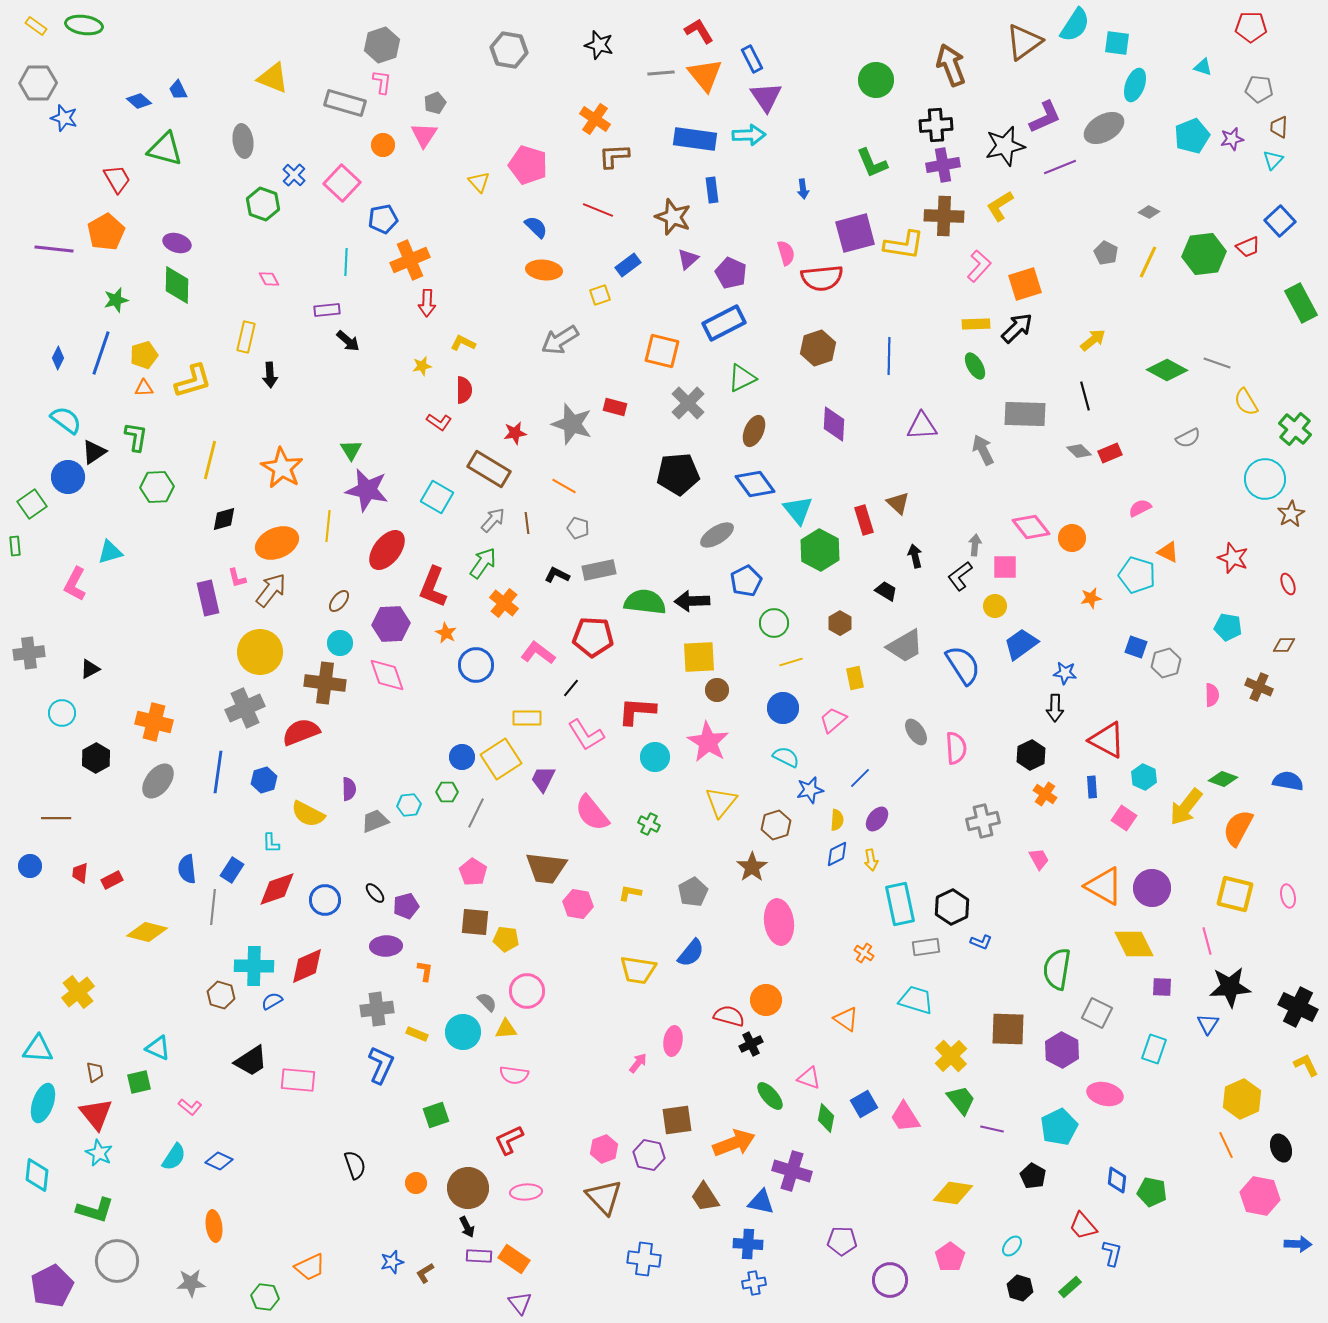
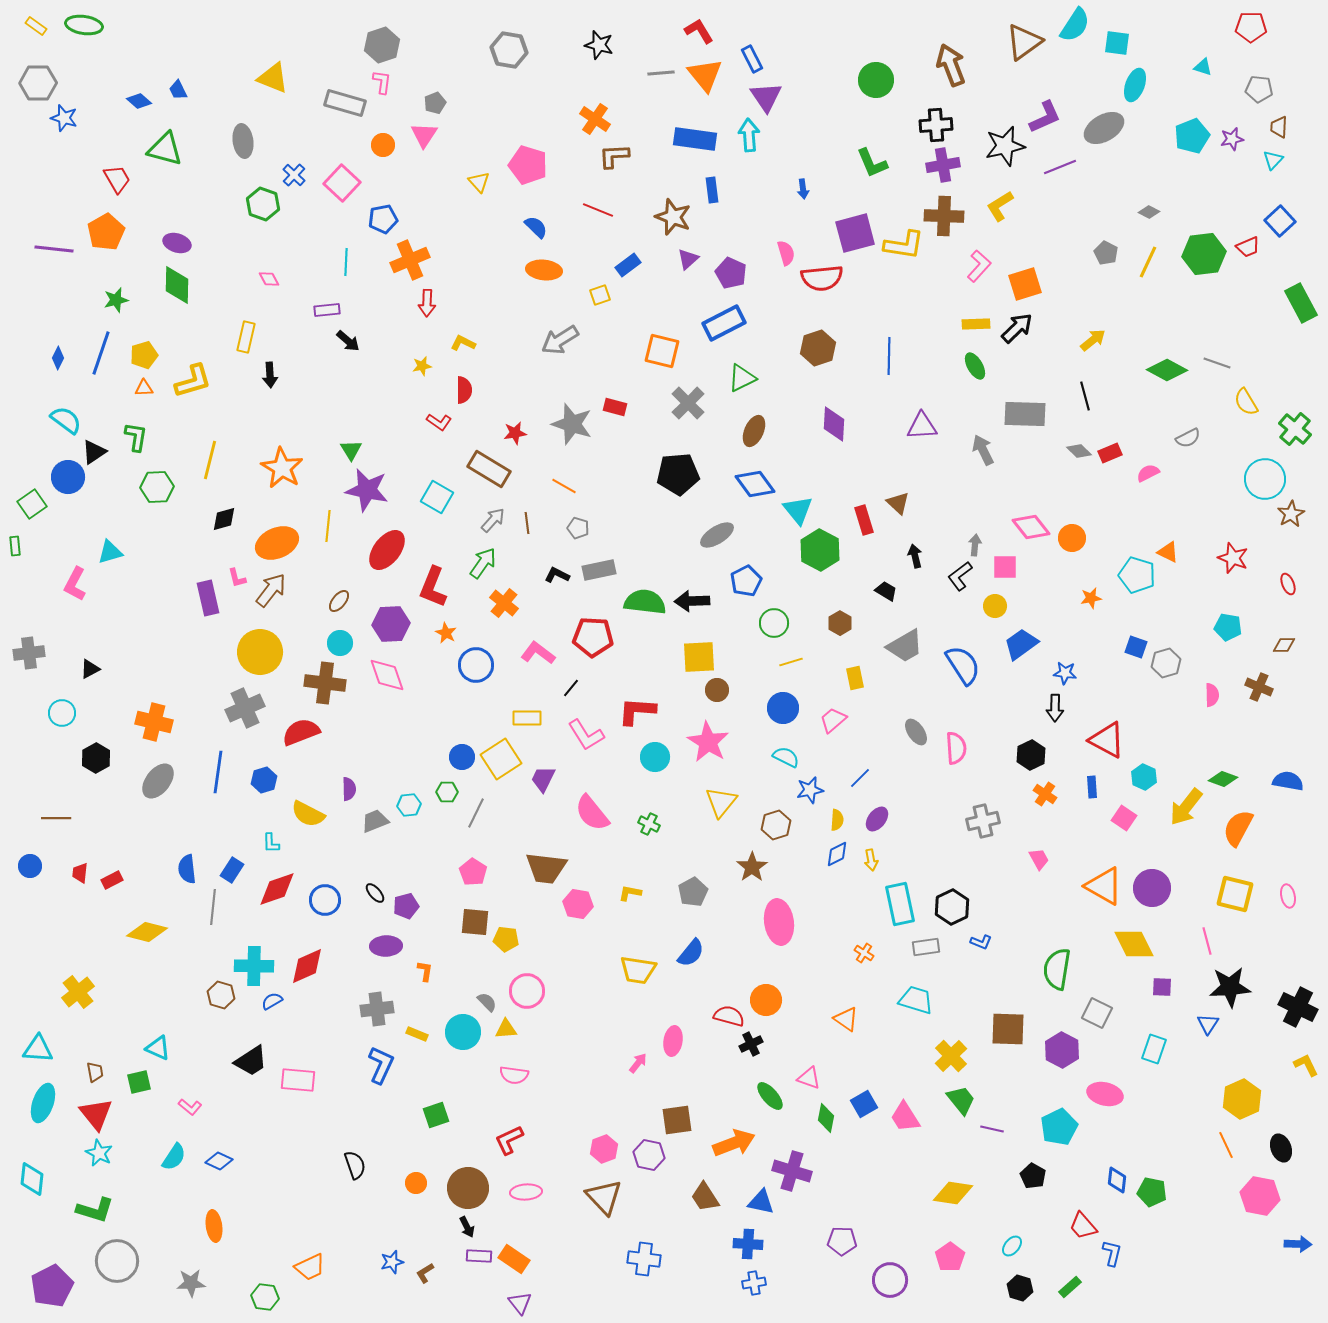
cyan arrow at (749, 135): rotated 92 degrees counterclockwise
pink semicircle at (1140, 508): moved 8 px right, 35 px up
cyan diamond at (37, 1175): moved 5 px left, 4 px down
